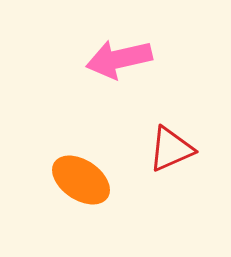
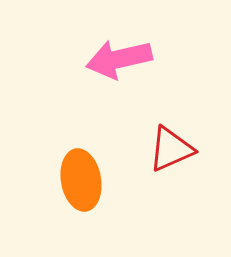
orange ellipse: rotated 46 degrees clockwise
